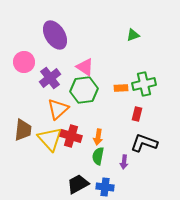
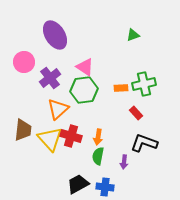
red rectangle: moved 1 px left, 1 px up; rotated 56 degrees counterclockwise
